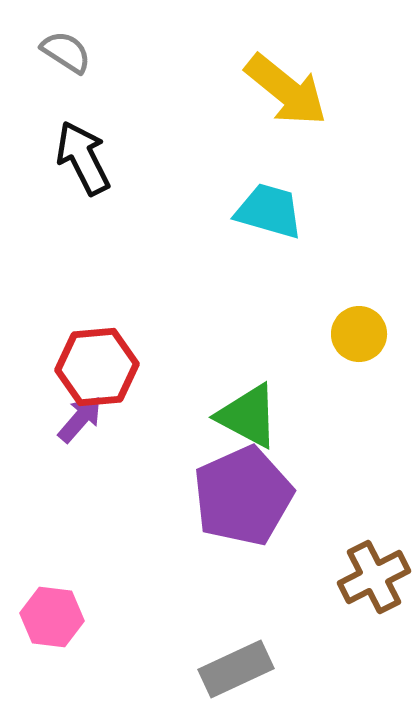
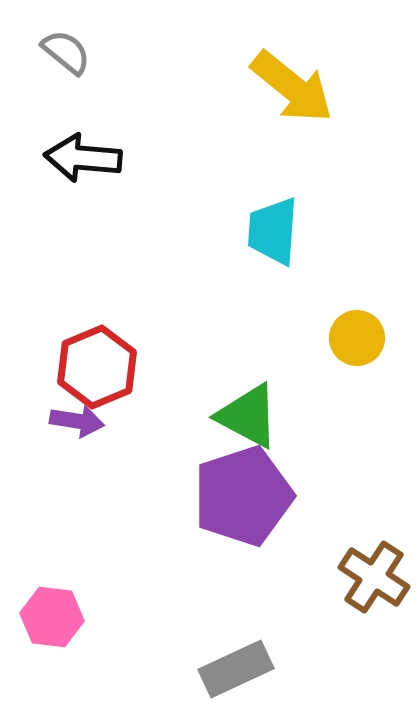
gray semicircle: rotated 6 degrees clockwise
yellow arrow: moved 6 px right, 3 px up
black arrow: rotated 58 degrees counterclockwise
cyan trapezoid: moved 4 px right, 20 px down; rotated 102 degrees counterclockwise
yellow circle: moved 2 px left, 4 px down
red hexagon: rotated 18 degrees counterclockwise
purple arrow: moved 3 px left, 2 px down; rotated 58 degrees clockwise
purple pentagon: rotated 6 degrees clockwise
brown cross: rotated 30 degrees counterclockwise
